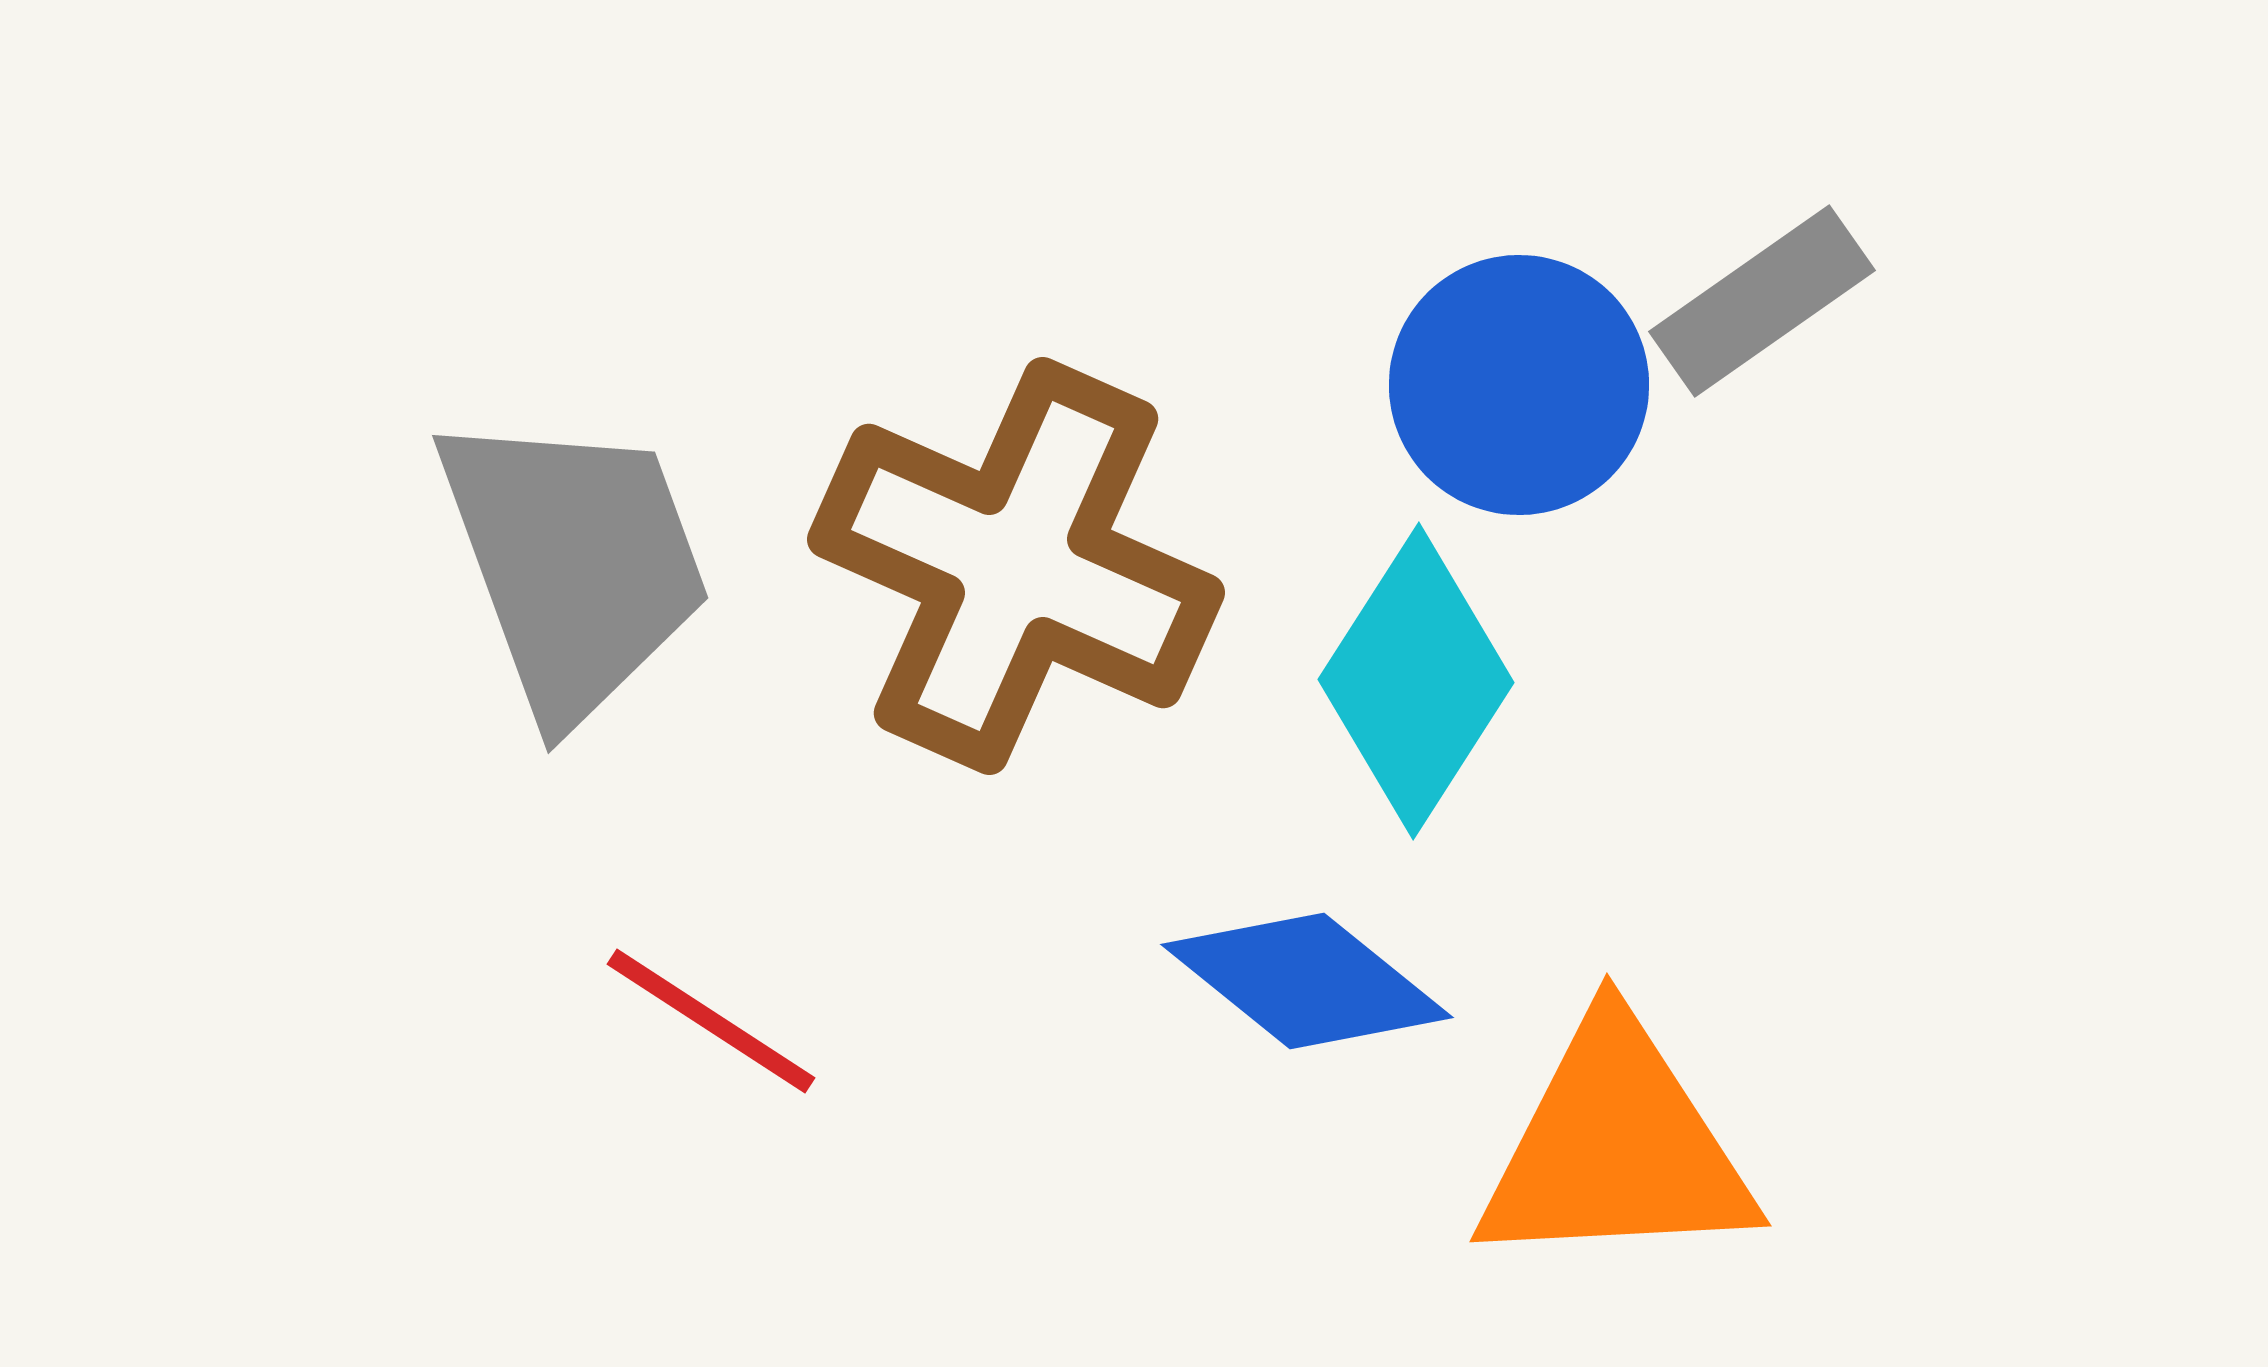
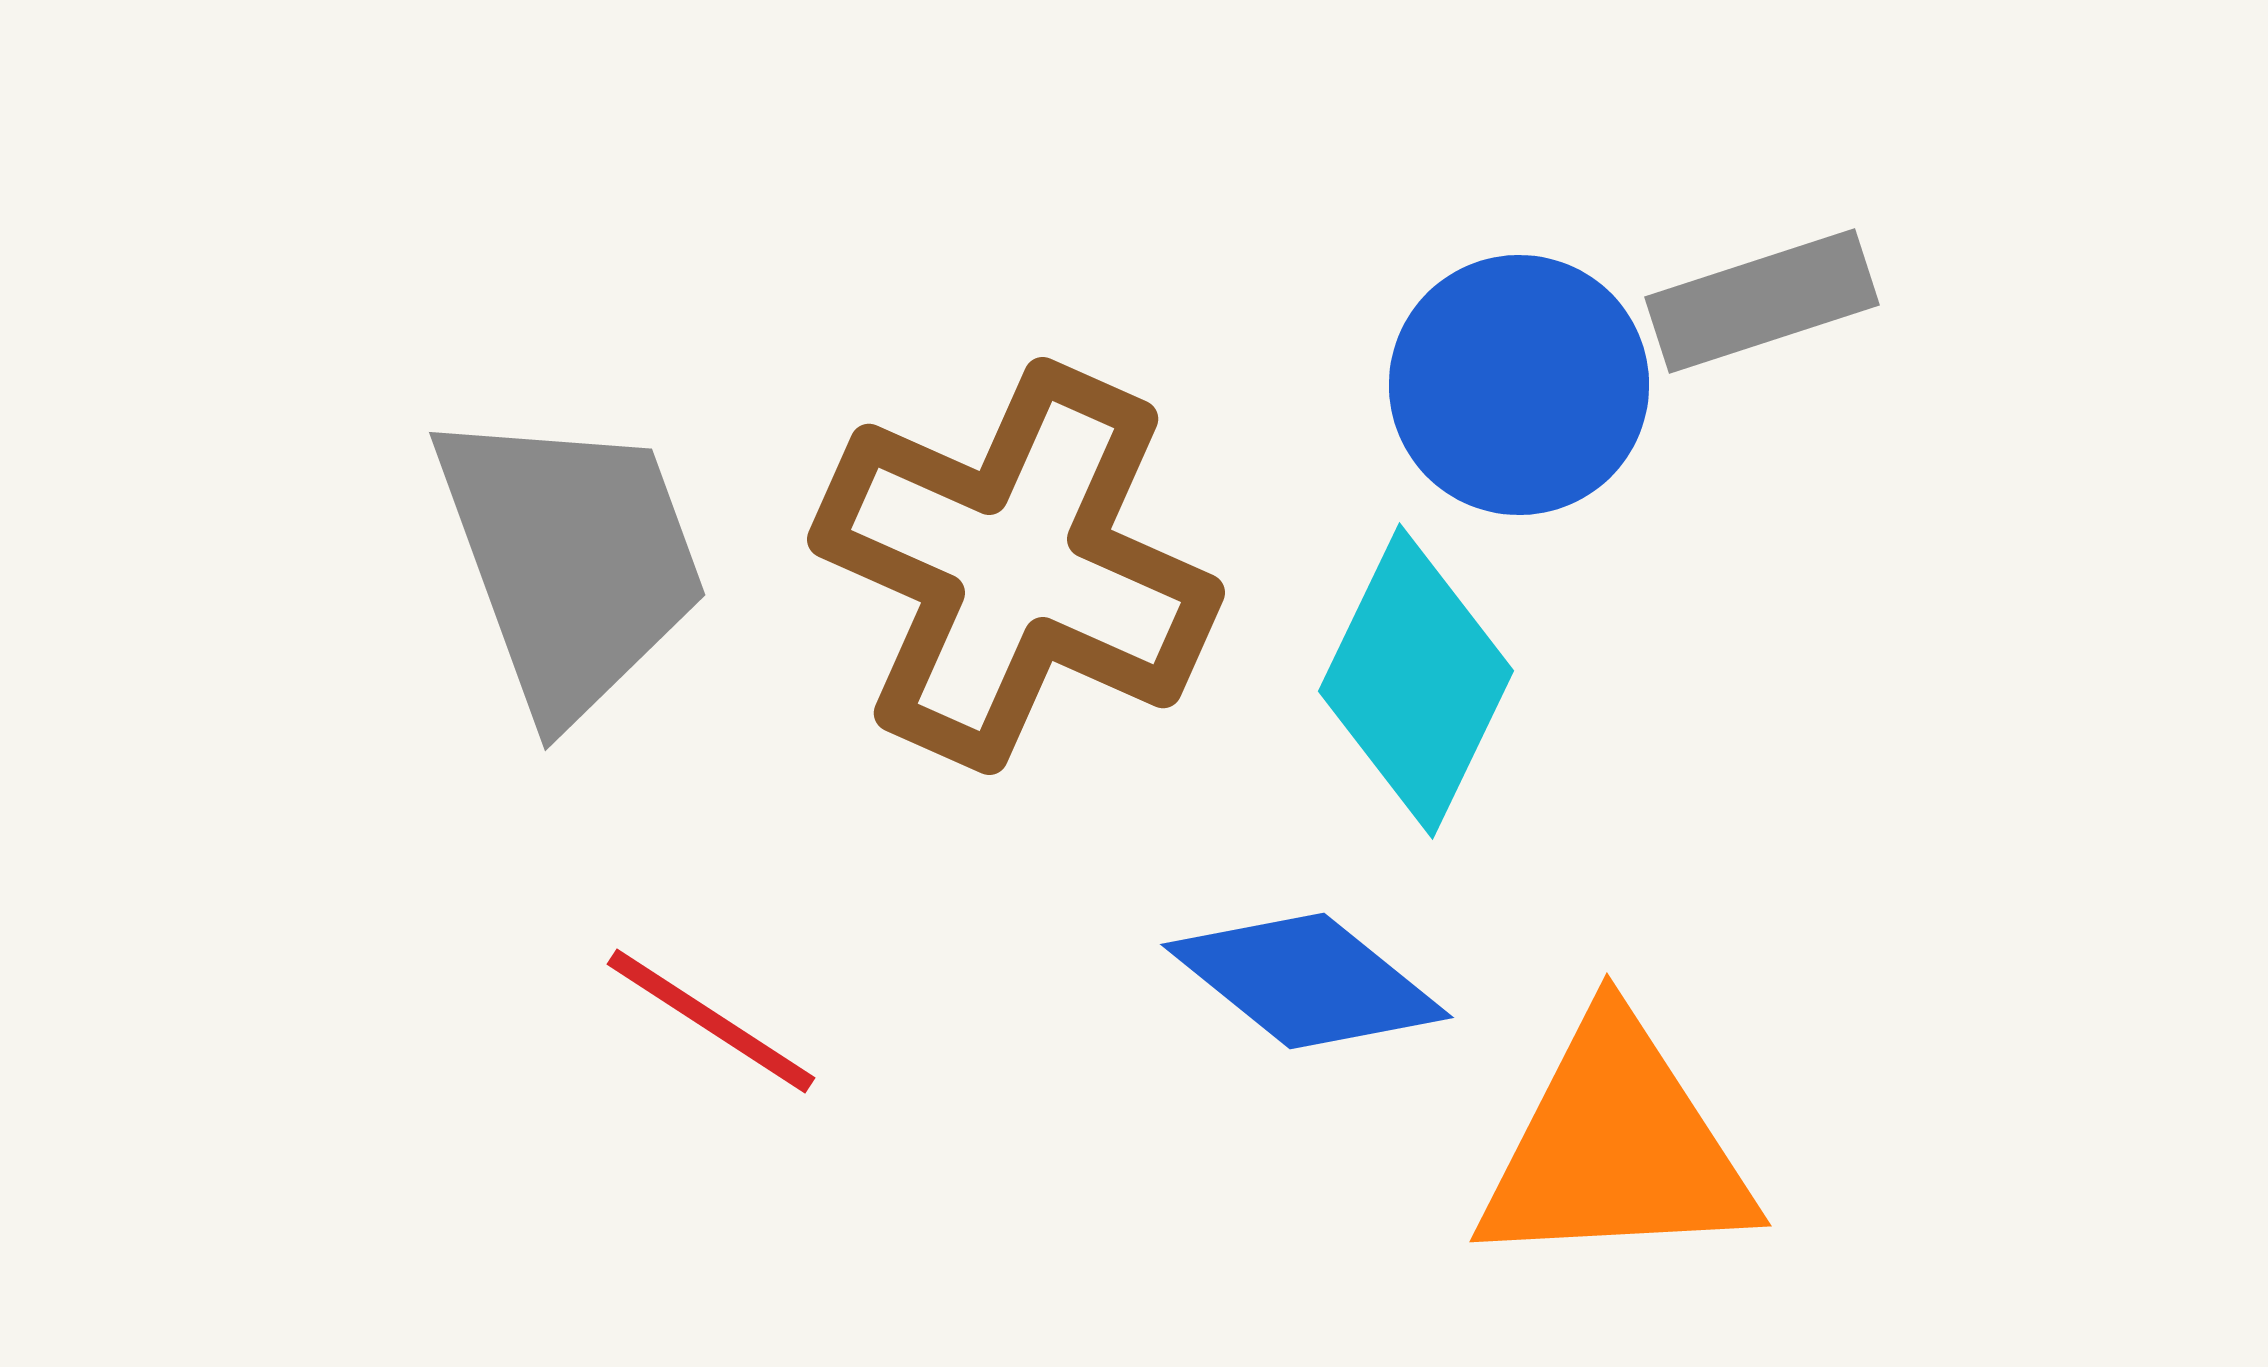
gray rectangle: rotated 17 degrees clockwise
gray trapezoid: moved 3 px left, 3 px up
cyan diamond: rotated 7 degrees counterclockwise
